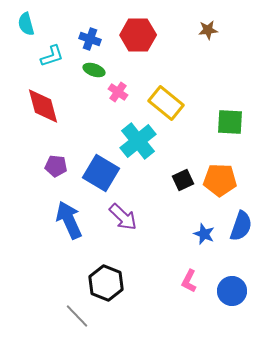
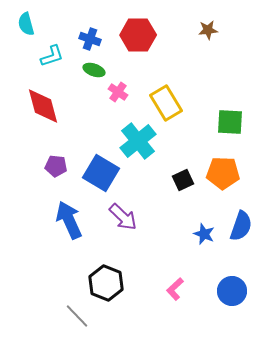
yellow rectangle: rotated 20 degrees clockwise
orange pentagon: moved 3 px right, 7 px up
pink L-shape: moved 14 px left, 8 px down; rotated 20 degrees clockwise
